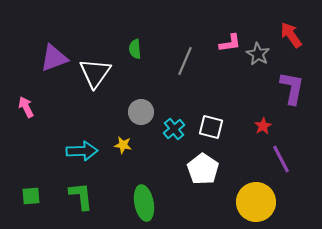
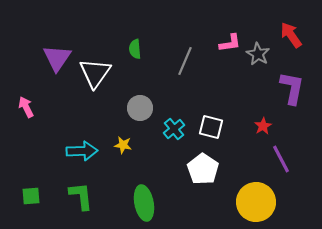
purple triangle: moved 3 px right; rotated 36 degrees counterclockwise
gray circle: moved 1 px left, 4 px up
